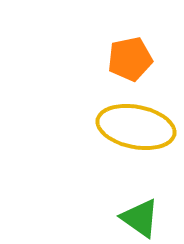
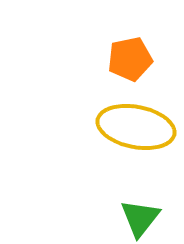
green triangle: rotated 33 degrees clockwise
